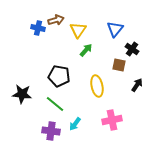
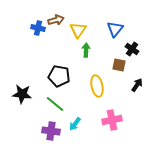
green arrow: rotated 40 degrees counterclockwise
